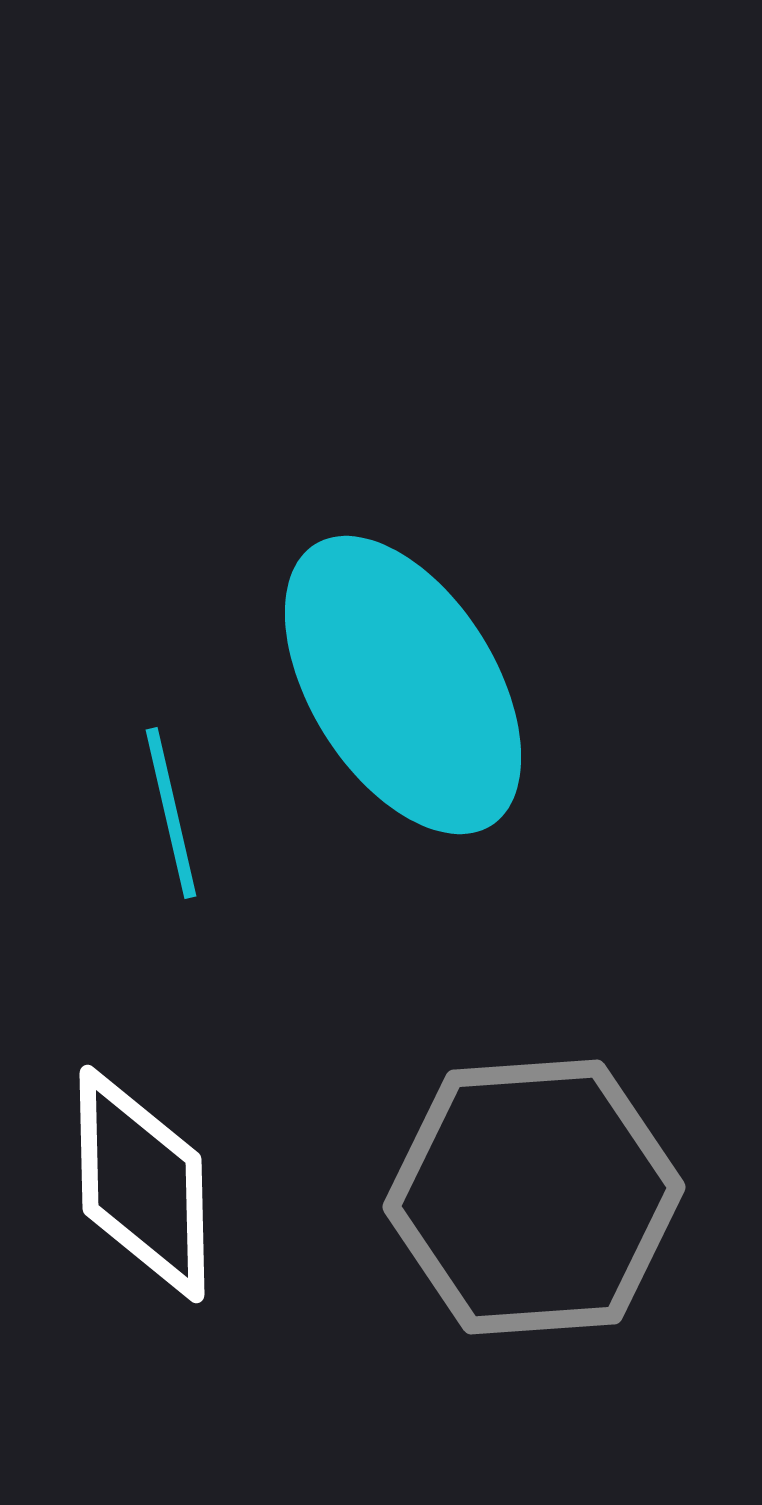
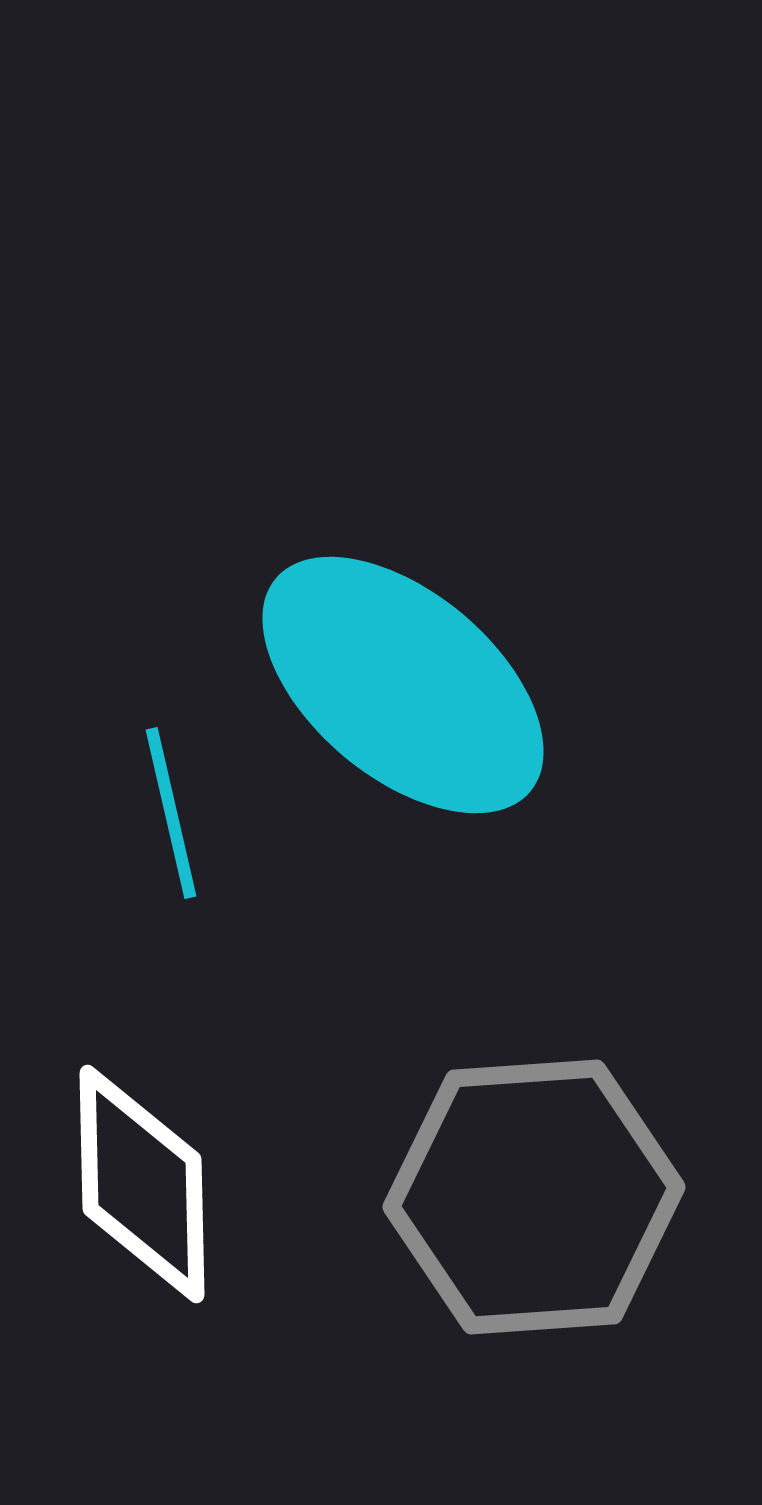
cyan ellipse: rotated 18 degrees counterclockwise
